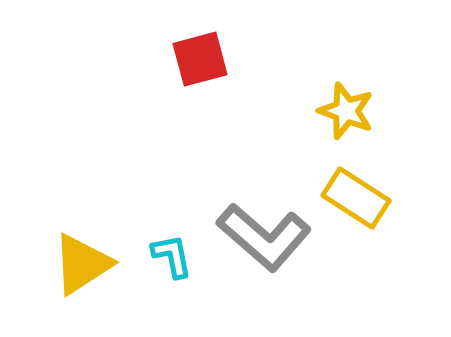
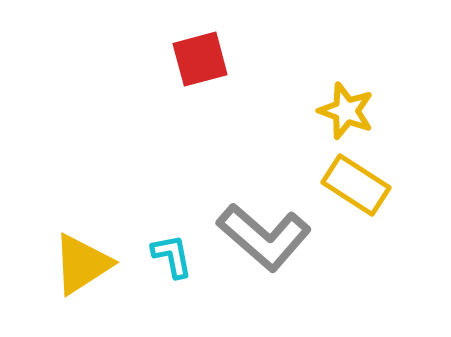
yellow rectangle: moved 13 px up
